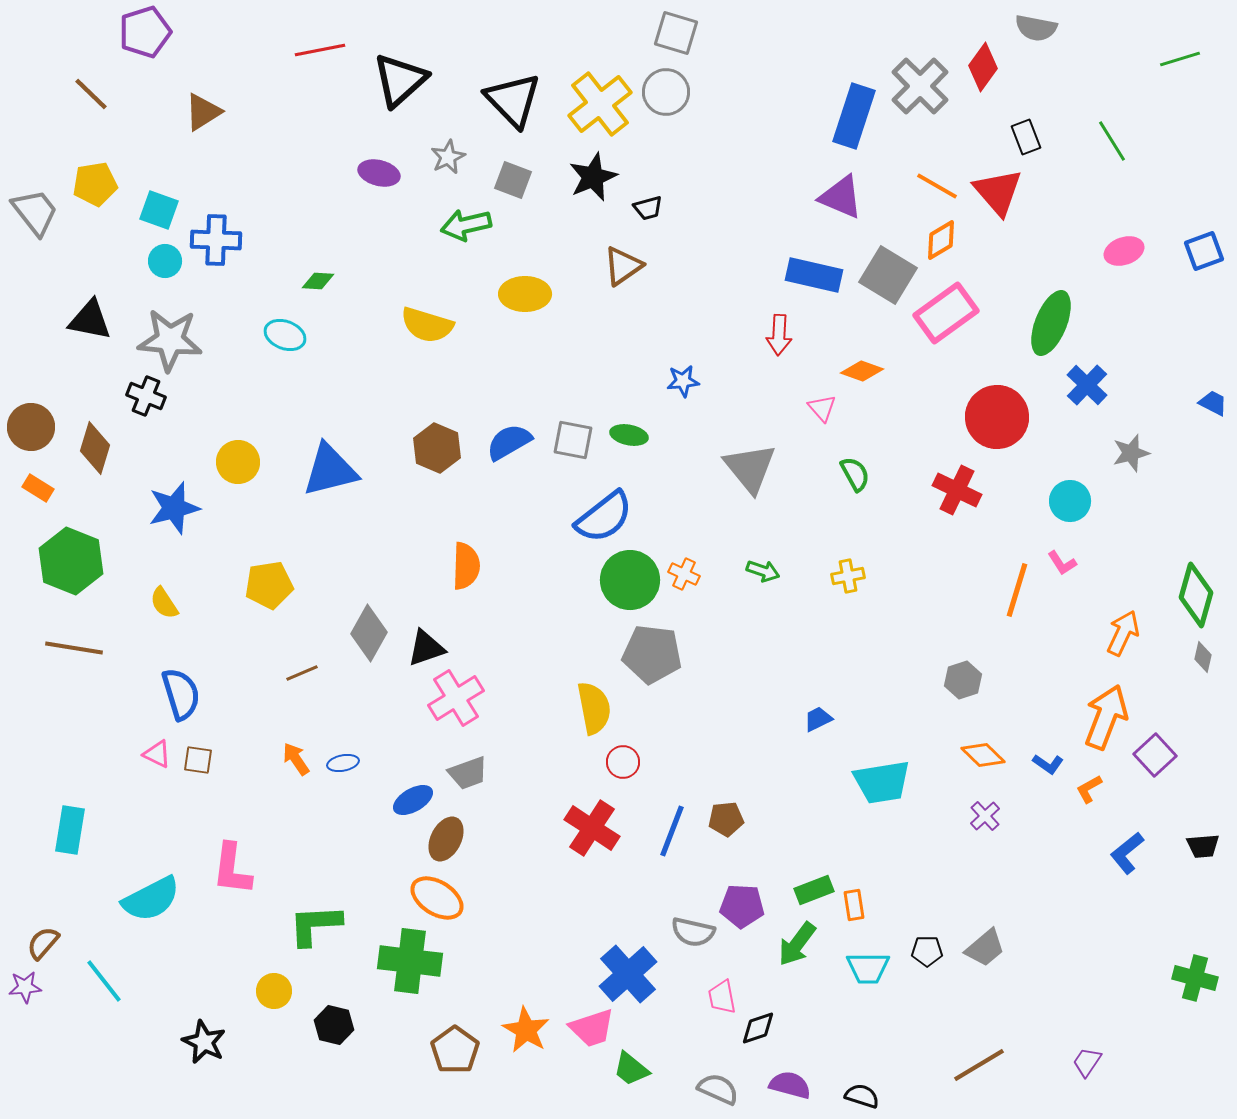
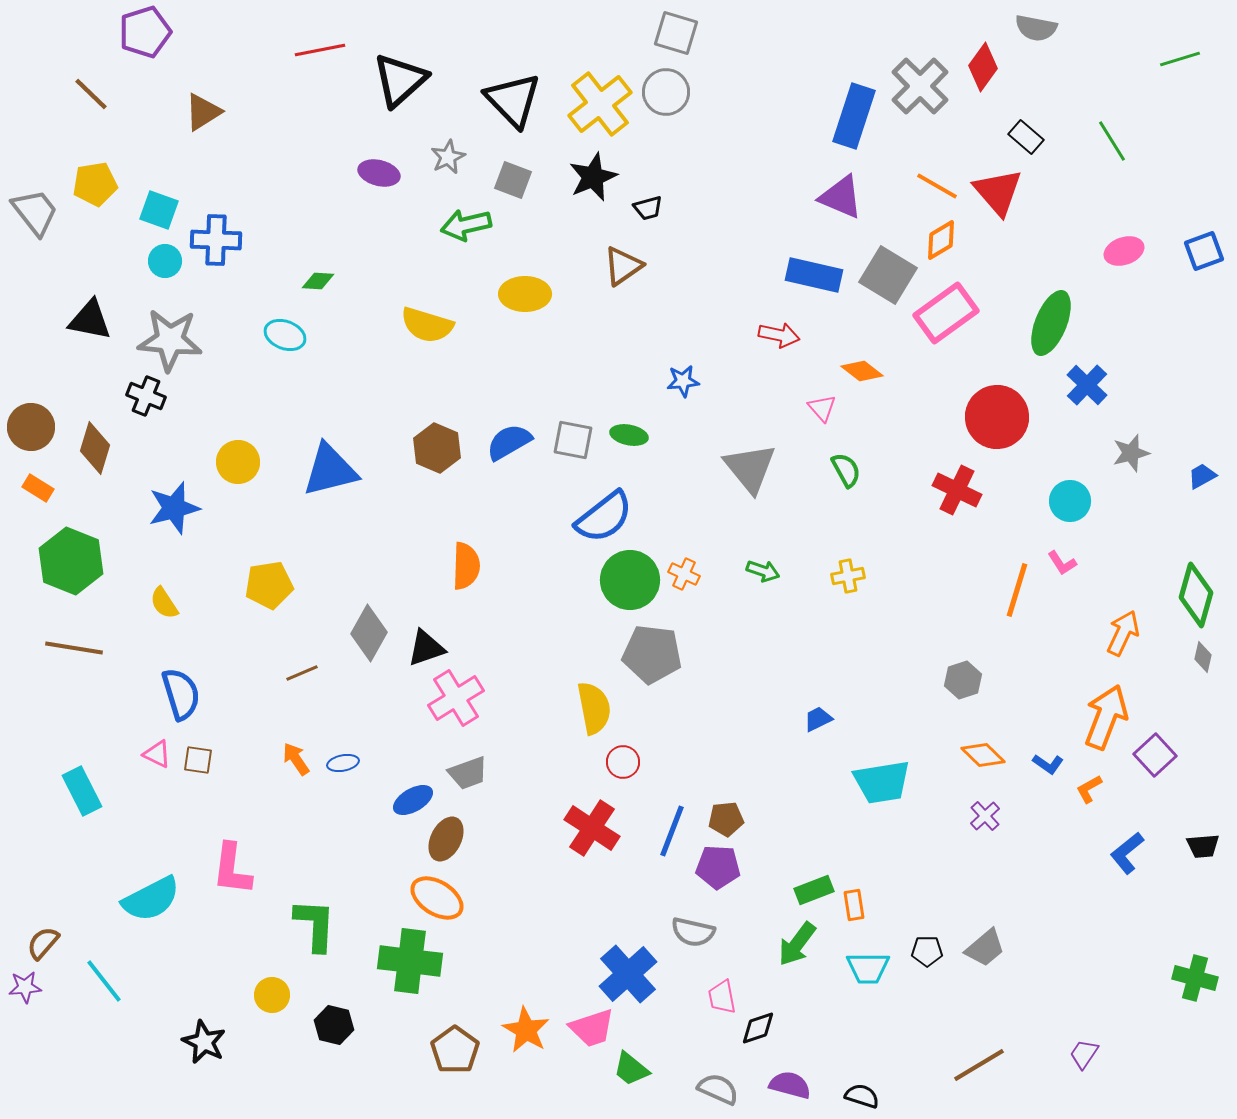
black rectangle at (1026, 137): rotated 28 degrees counterclockwise
red arrow at (779, 335): rotated 81 degrees counterclockwise
orange diamond at (862, 371): rotated 18 degrees clockwise
blue trapezoid at (1213, 403): moved 11 px left, 73 px down; rotated 56 degrees counterclockwise
green semicircle at (855, 474): moved 9 px left, 4 px up
cyan rectangle at (70, 830): moved 12 px right, 39 px up; rotated 36 degrees counterclockwise
purple pentagon at (742, 906): moved 24 px left, 39 px up
green L-shape at (315, 925): rotated 96 degrees clockwise
yellow circle at (274, 991): moved 2 px left, 4 px down
purple trapezoid at (1087, 1062): moved 3 px left, 8 px up
